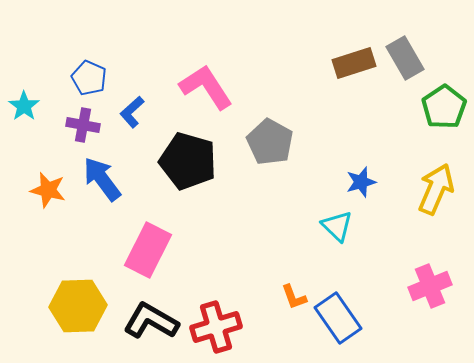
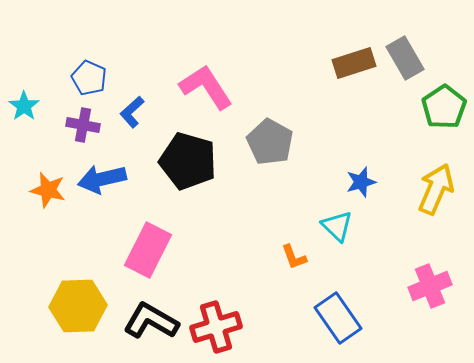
blue arrow: rotated 66 degrees counterclockwise
orange L-shape: moved 40 px up
